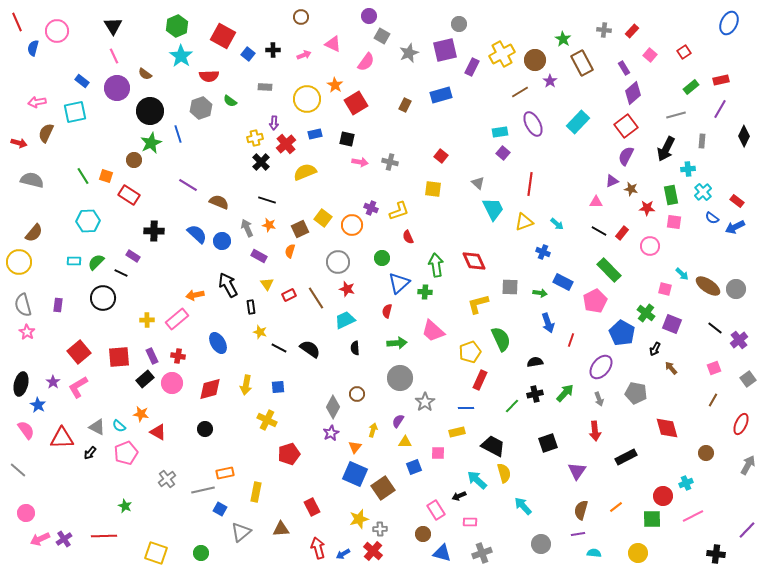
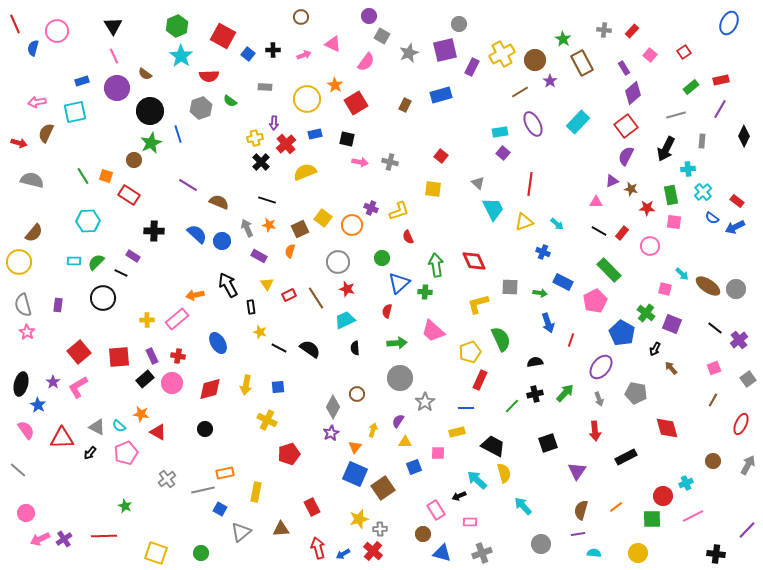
red line at (17, 22): moved 2 px left, 2 px down
blue rectangle at (82, 81): rotated 56 degrees counterclockwise
brown circle at (706, 453): moved 7 px right, 8 px down
